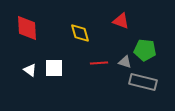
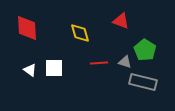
green pentagon: rotated 25 degrees clockwise
